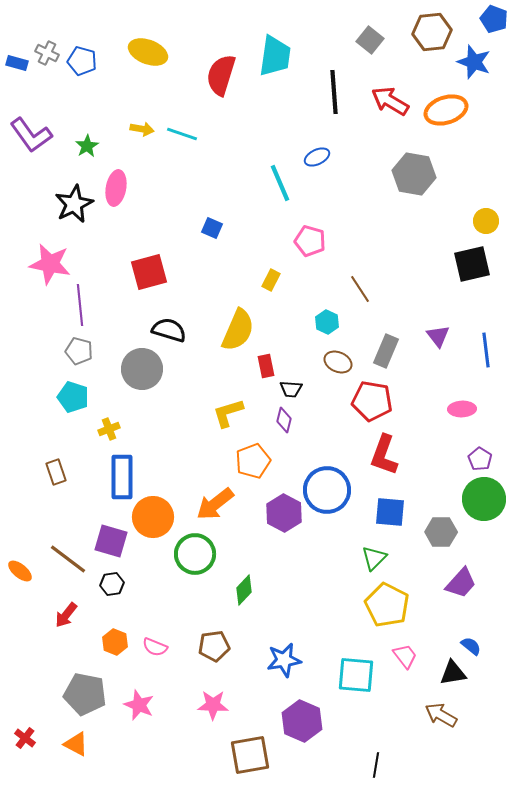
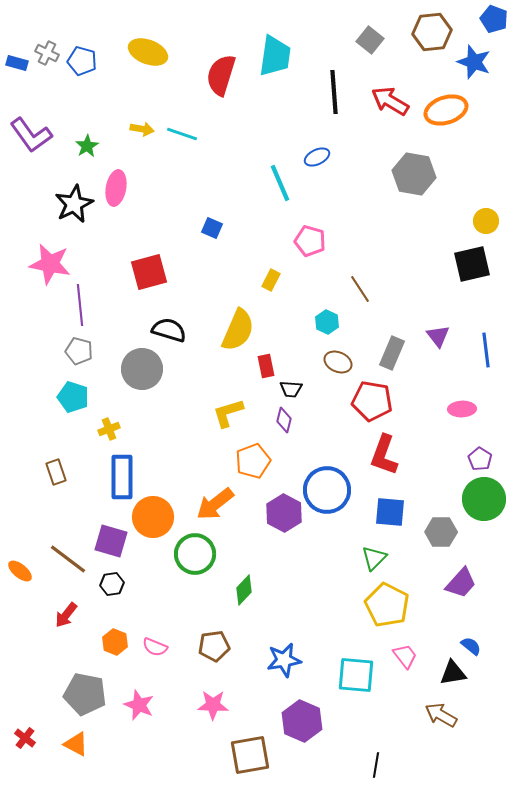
gray rectangle at (386, 351): moved 6 px right, 2 px down
